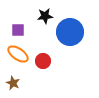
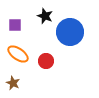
black star: rotated 28 degrees clockwise
purple square: moved 3 px left, 5 px up
red circle: moved 3 px right
